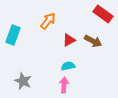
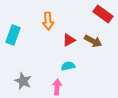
orange arrow: rotated 138 degrees clockwise
pink arrow: moved 7 px left, 2 px down
